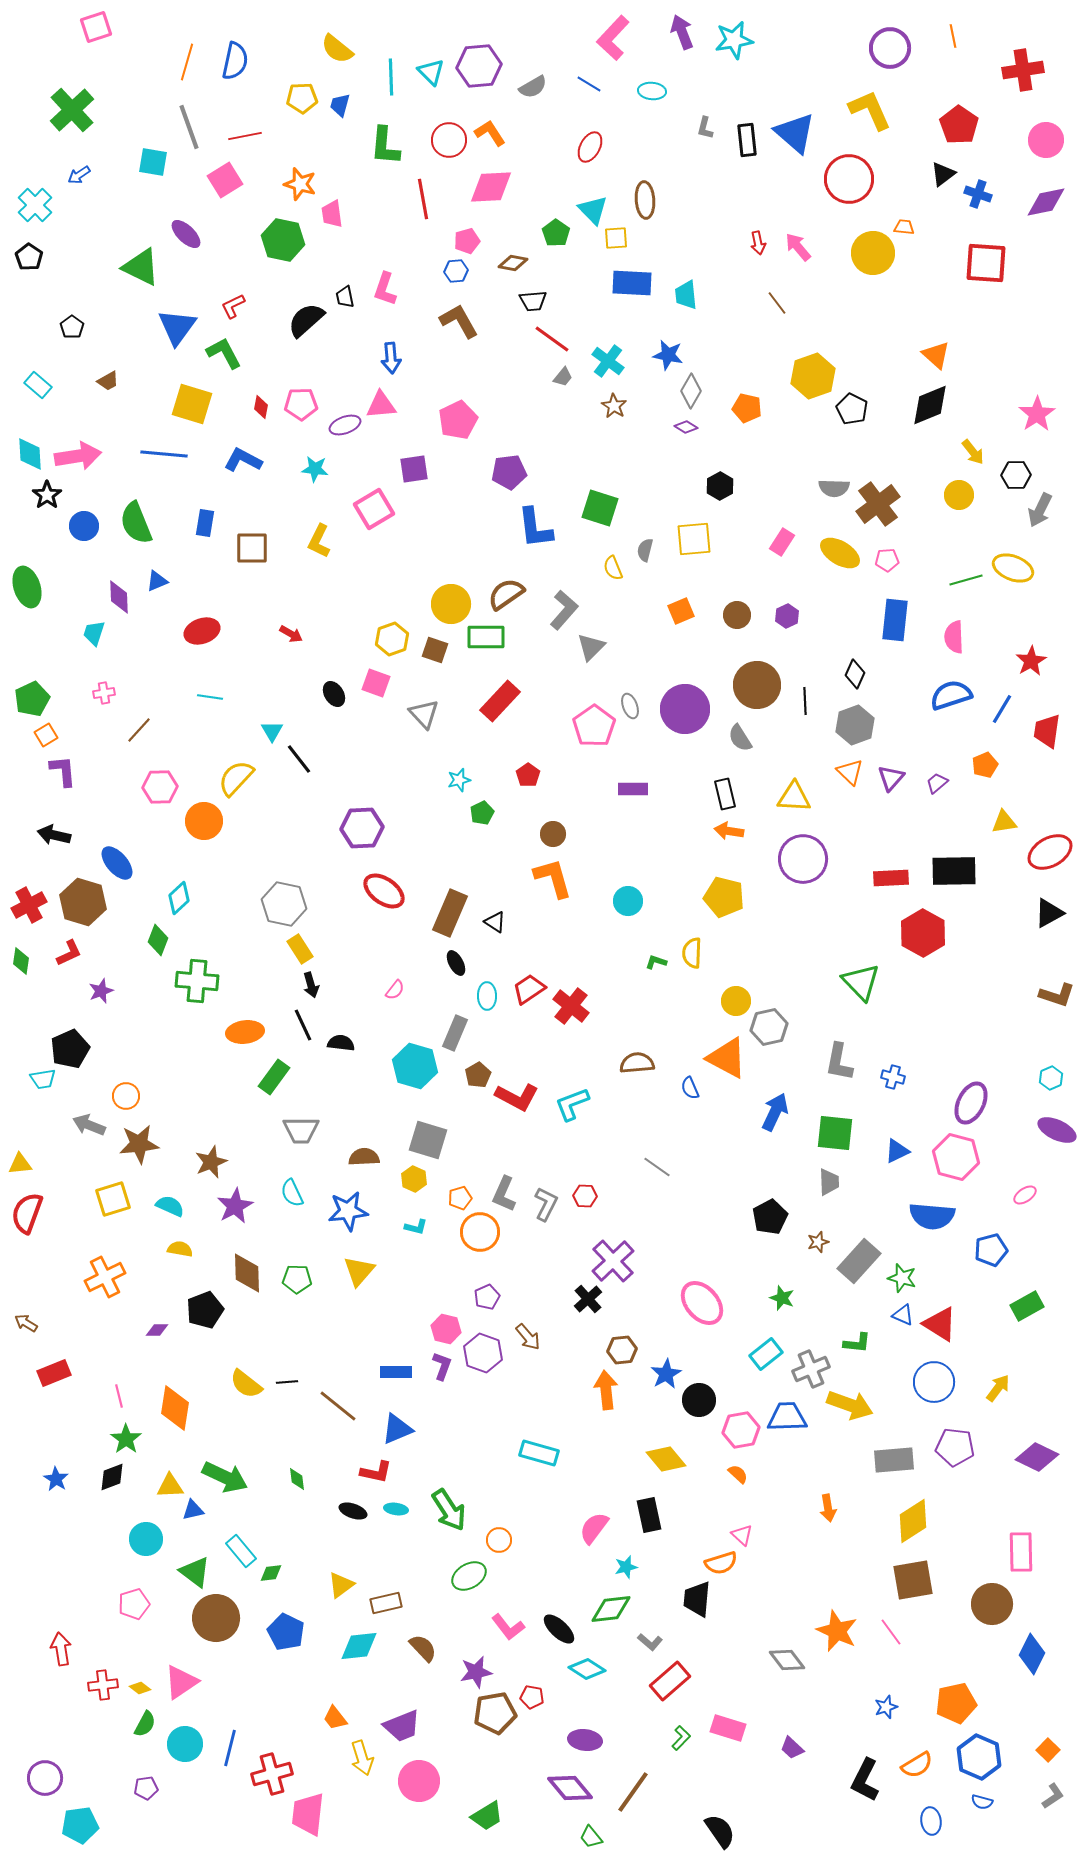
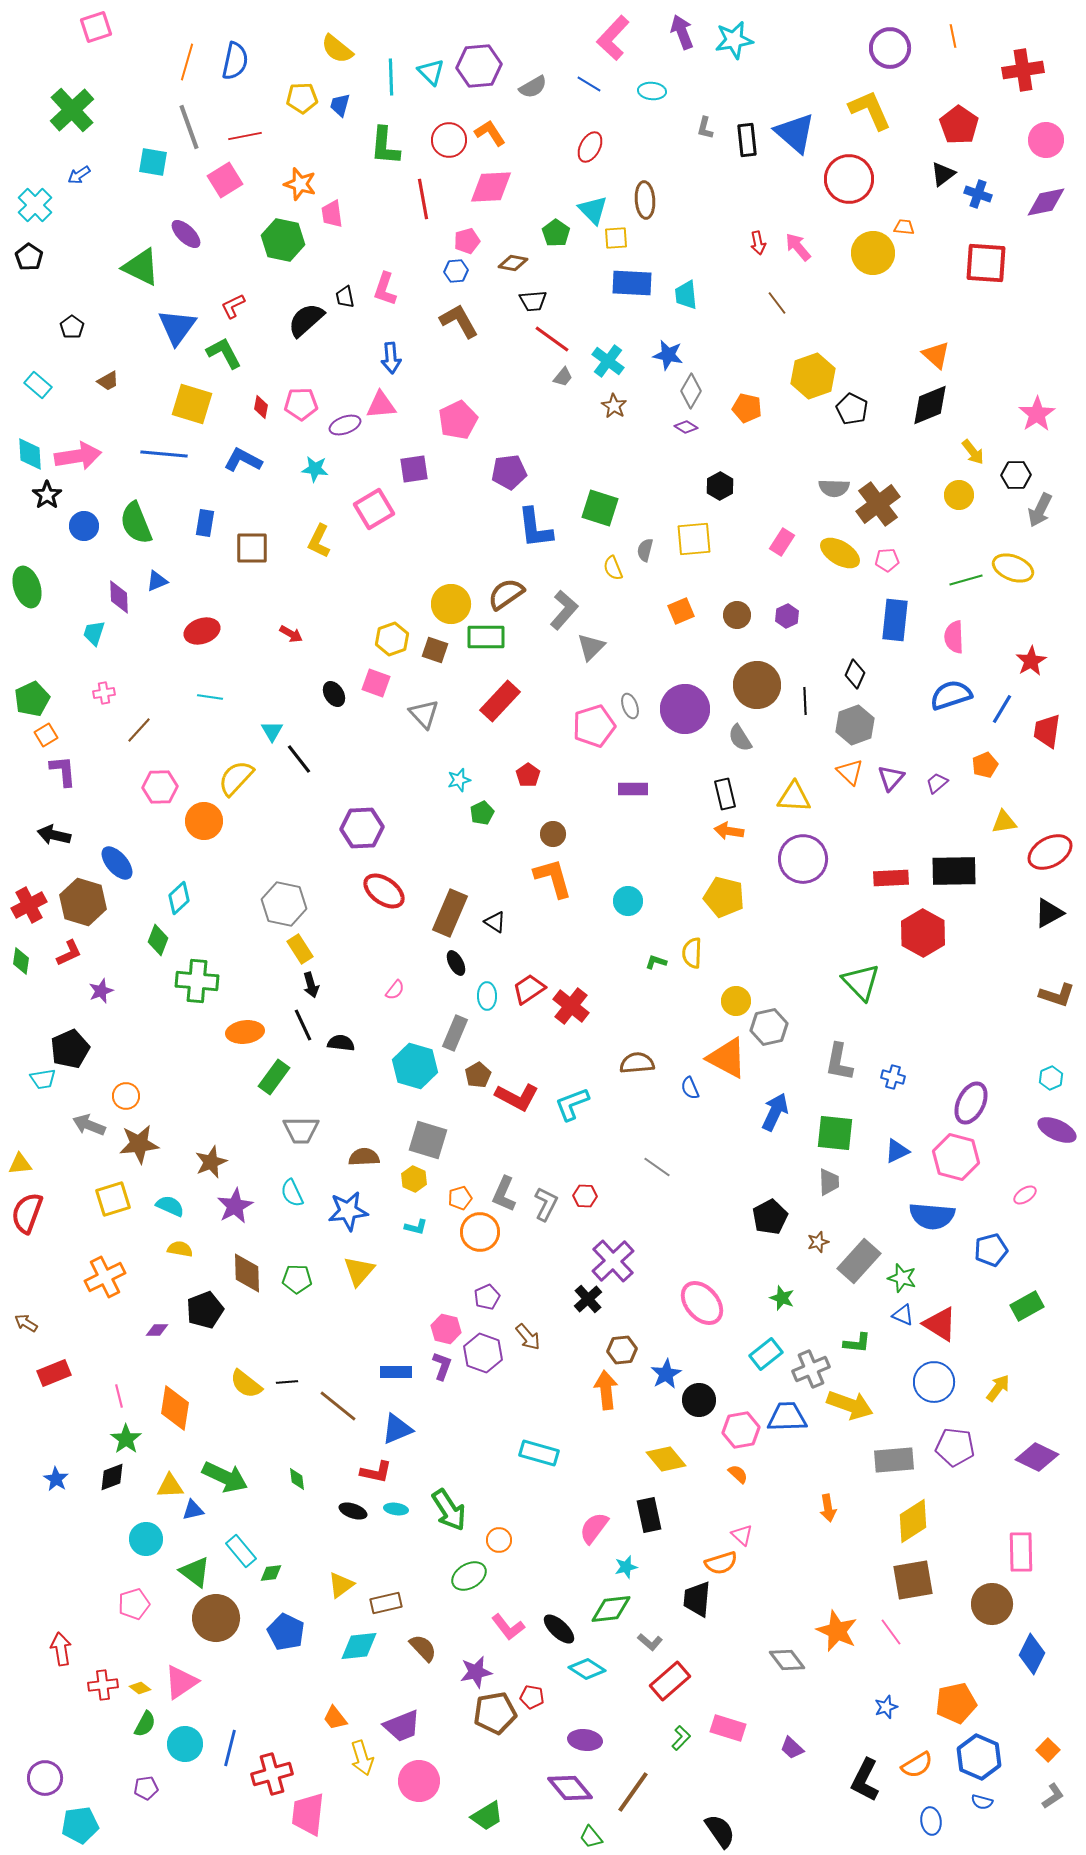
pink pentagon at (594, 726): rotated 18 degrees clockwise
